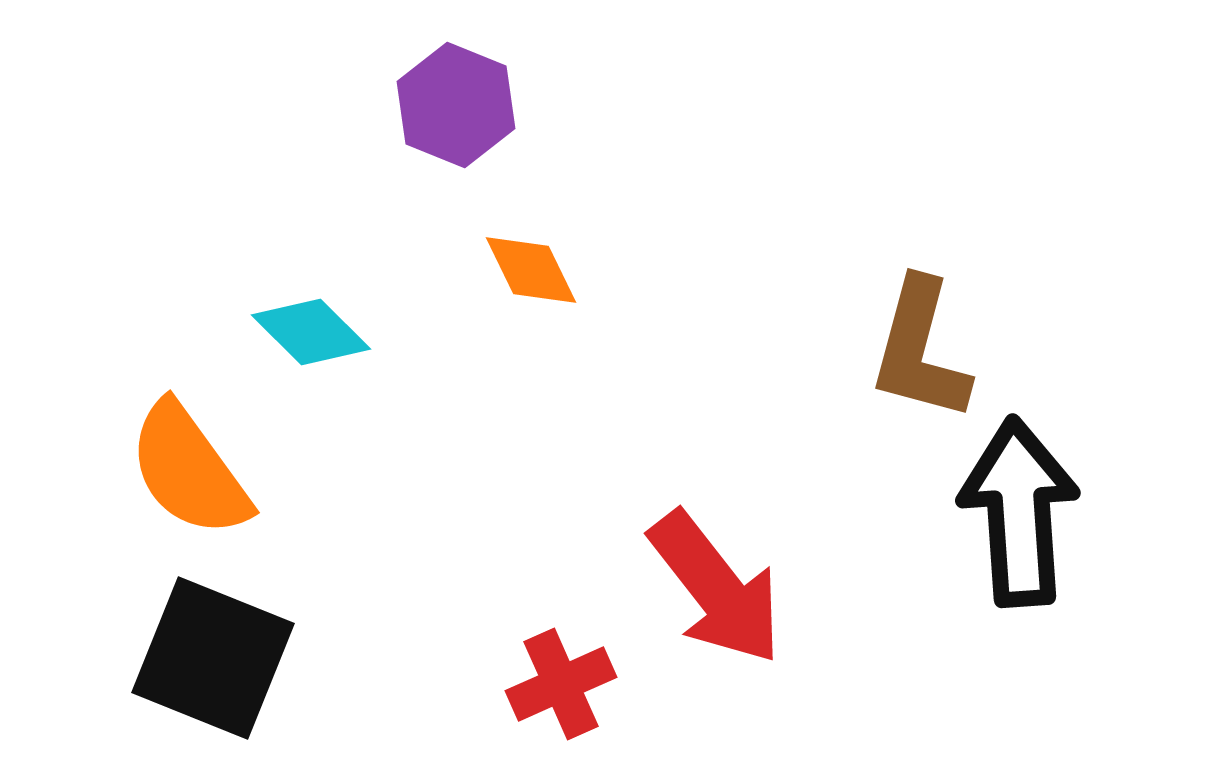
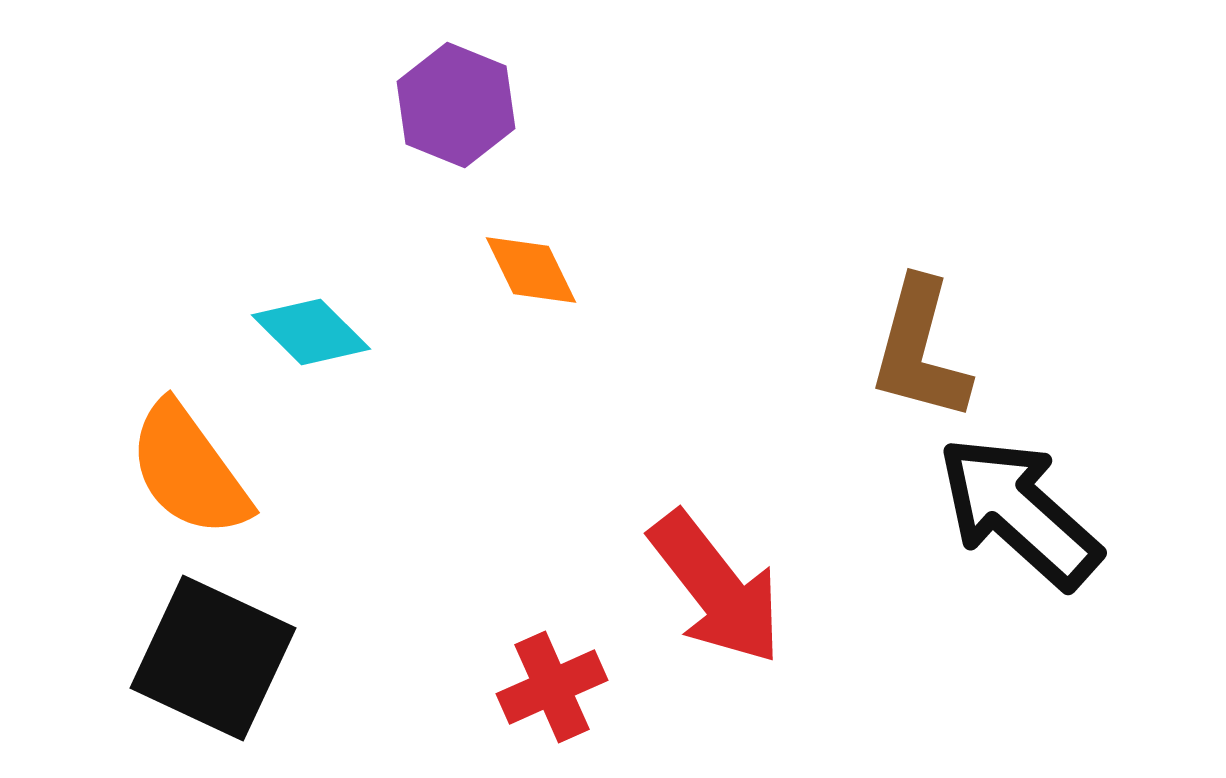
black arrow: rotated 44 degrees counterclockwise
black square: rotated 3 degrees clockwise
red cross: moved 9 px left, 3 px down
